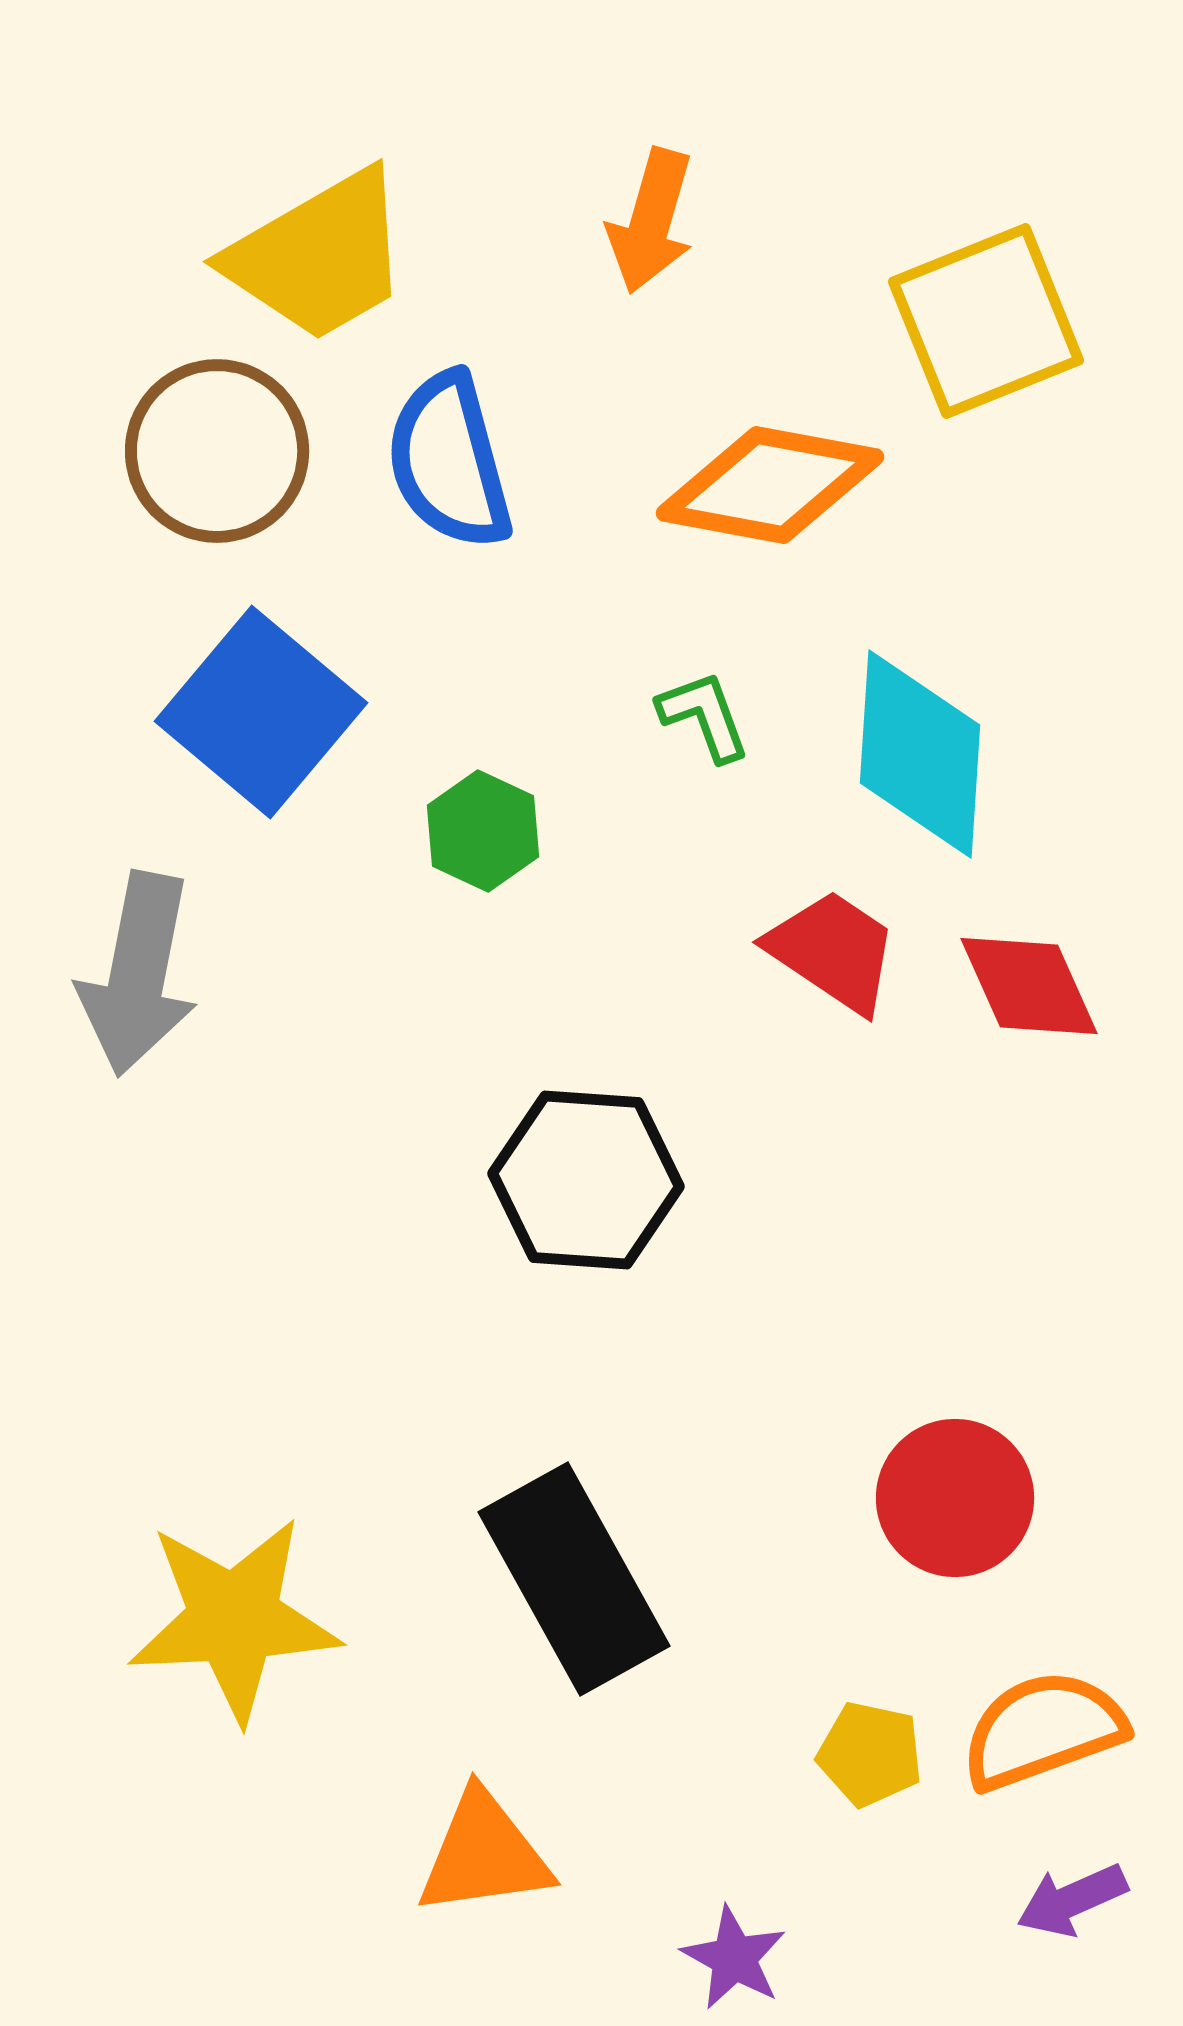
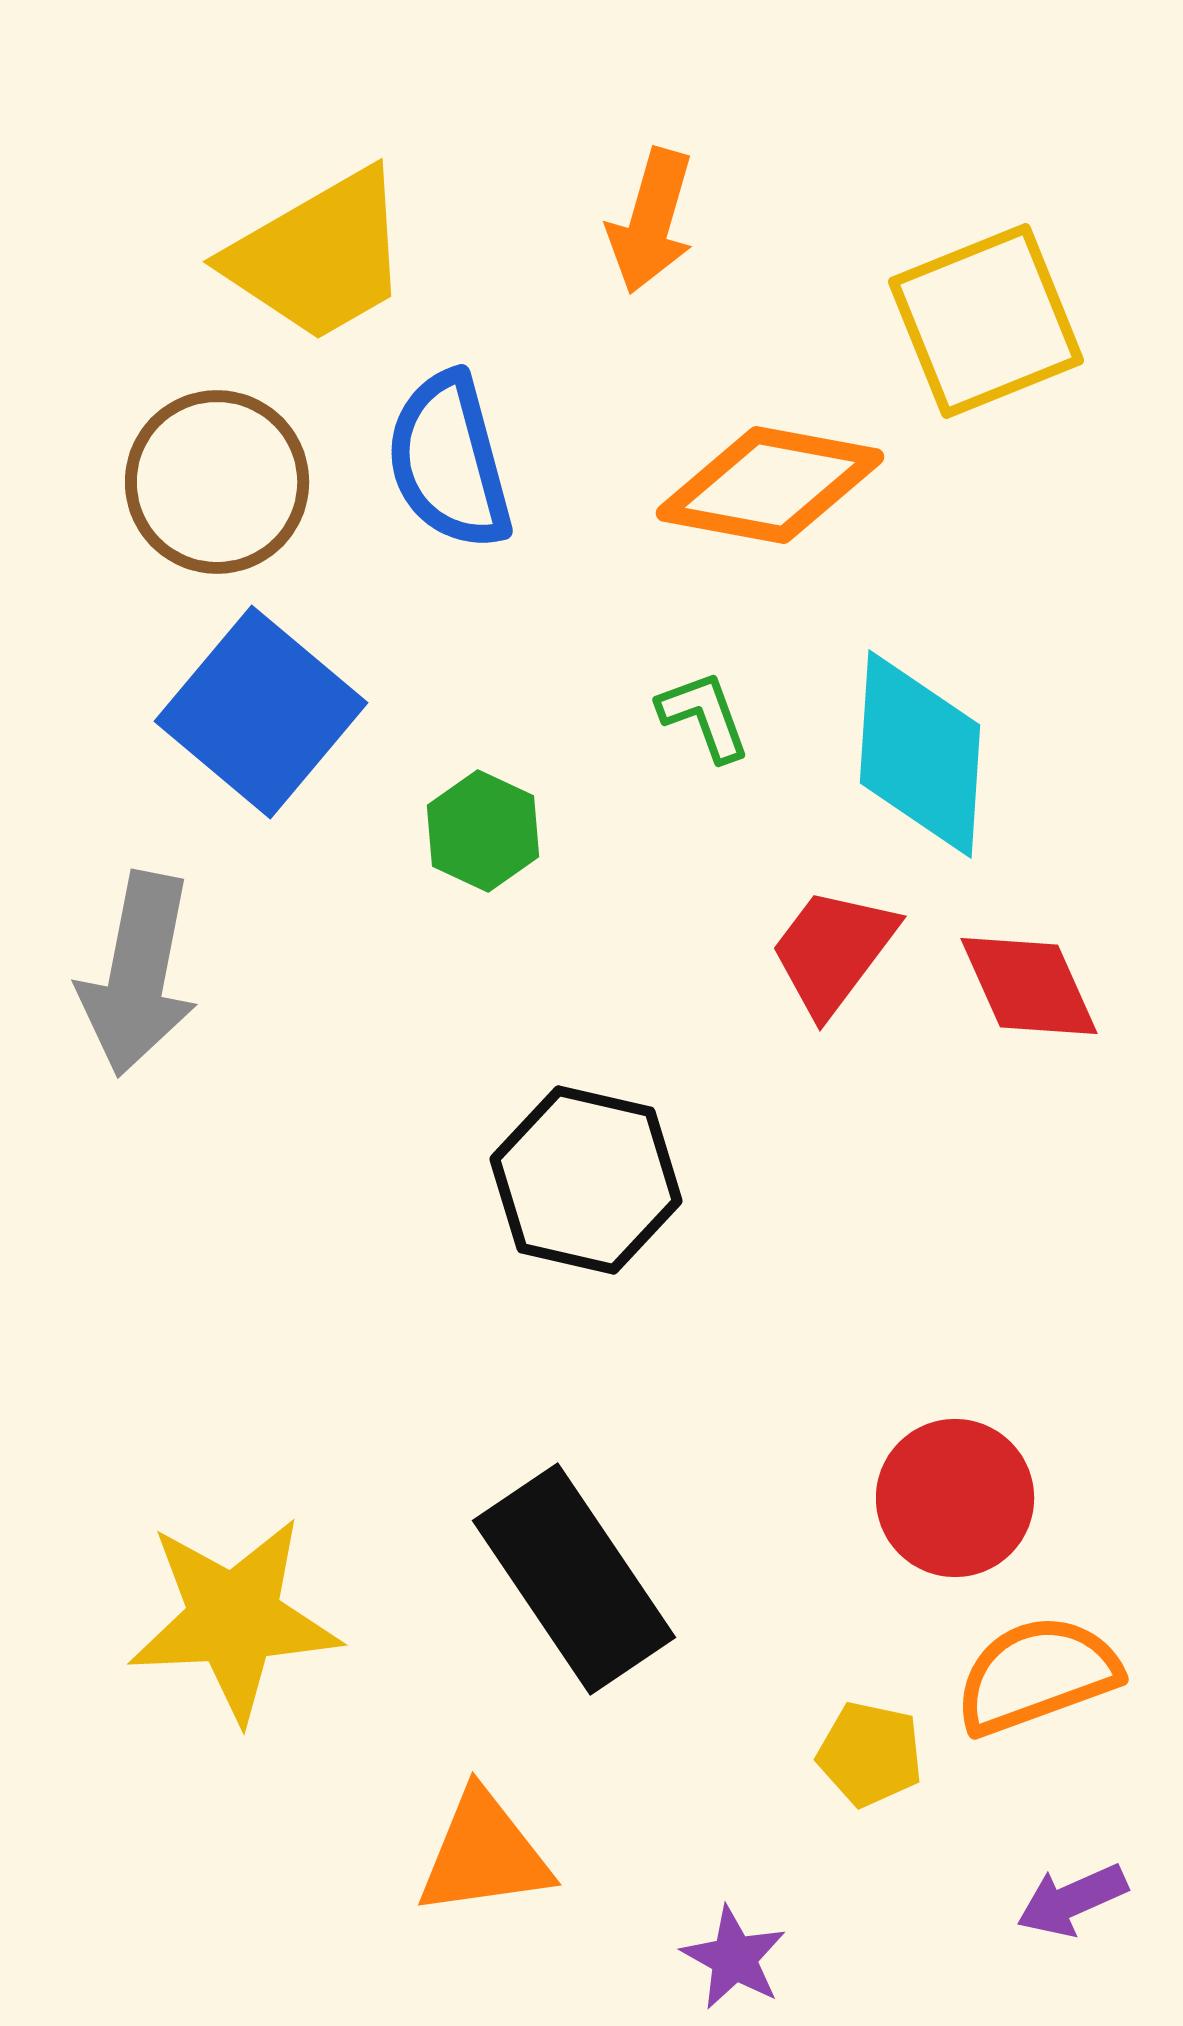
brown circle: moved 31 px down
red trapezoid: rotated 87 degrees counterclockwise
black hexagon: rotated 9 degrees clockwise
black rectangle: rotated 5 degrees counterclockwise
orange semicircle: moved 6 px left, 55 px up
